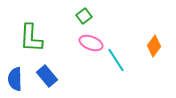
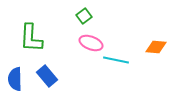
orange diamond: moved 2 px right, 1 px down; rotated 60 degrees clockwise
cyan line: rotated 45 degrees counterclockwise
